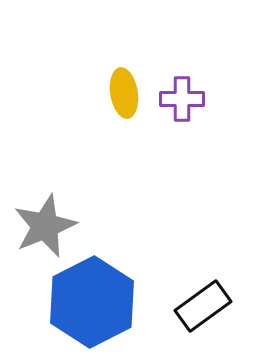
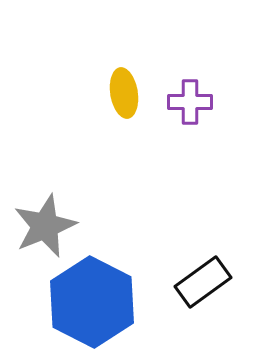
purple cross: moved 8 px right, 3 px down
blue hexagon: rotated 6 degrees counterclockwise
black rectangle: moved 24 px up
